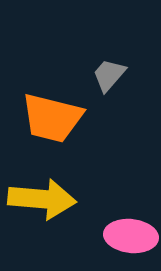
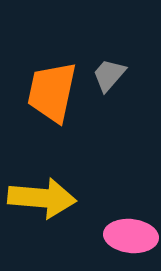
orange trapezoid: moved 26 px up; rotated 88 degrees clockwise
yellow arrow: moved 1 px up
